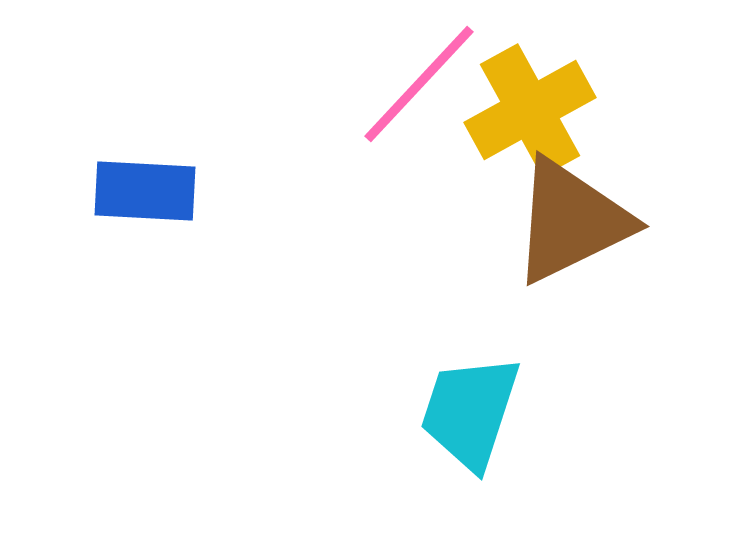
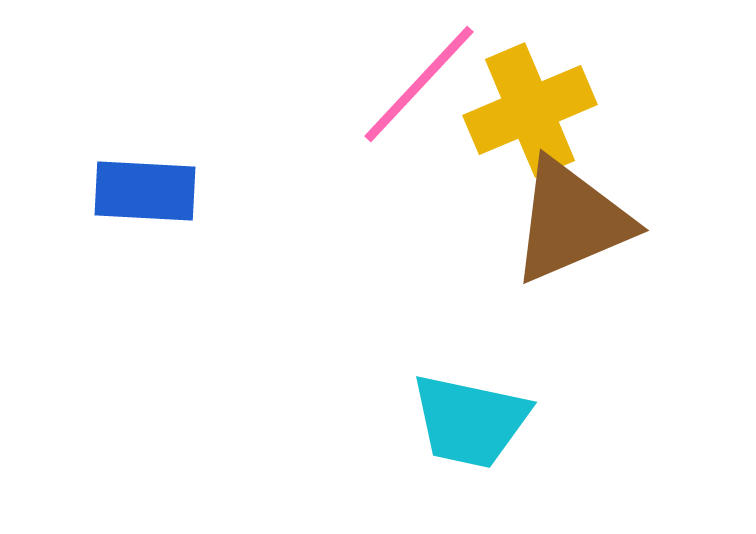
yellow cross: rotated 6 degrees clockwise
brown triangle: rotated 3 degrees clockwise
cyan trapezoid: moved 9 px down; rotated 96 degrees counterclockwise
